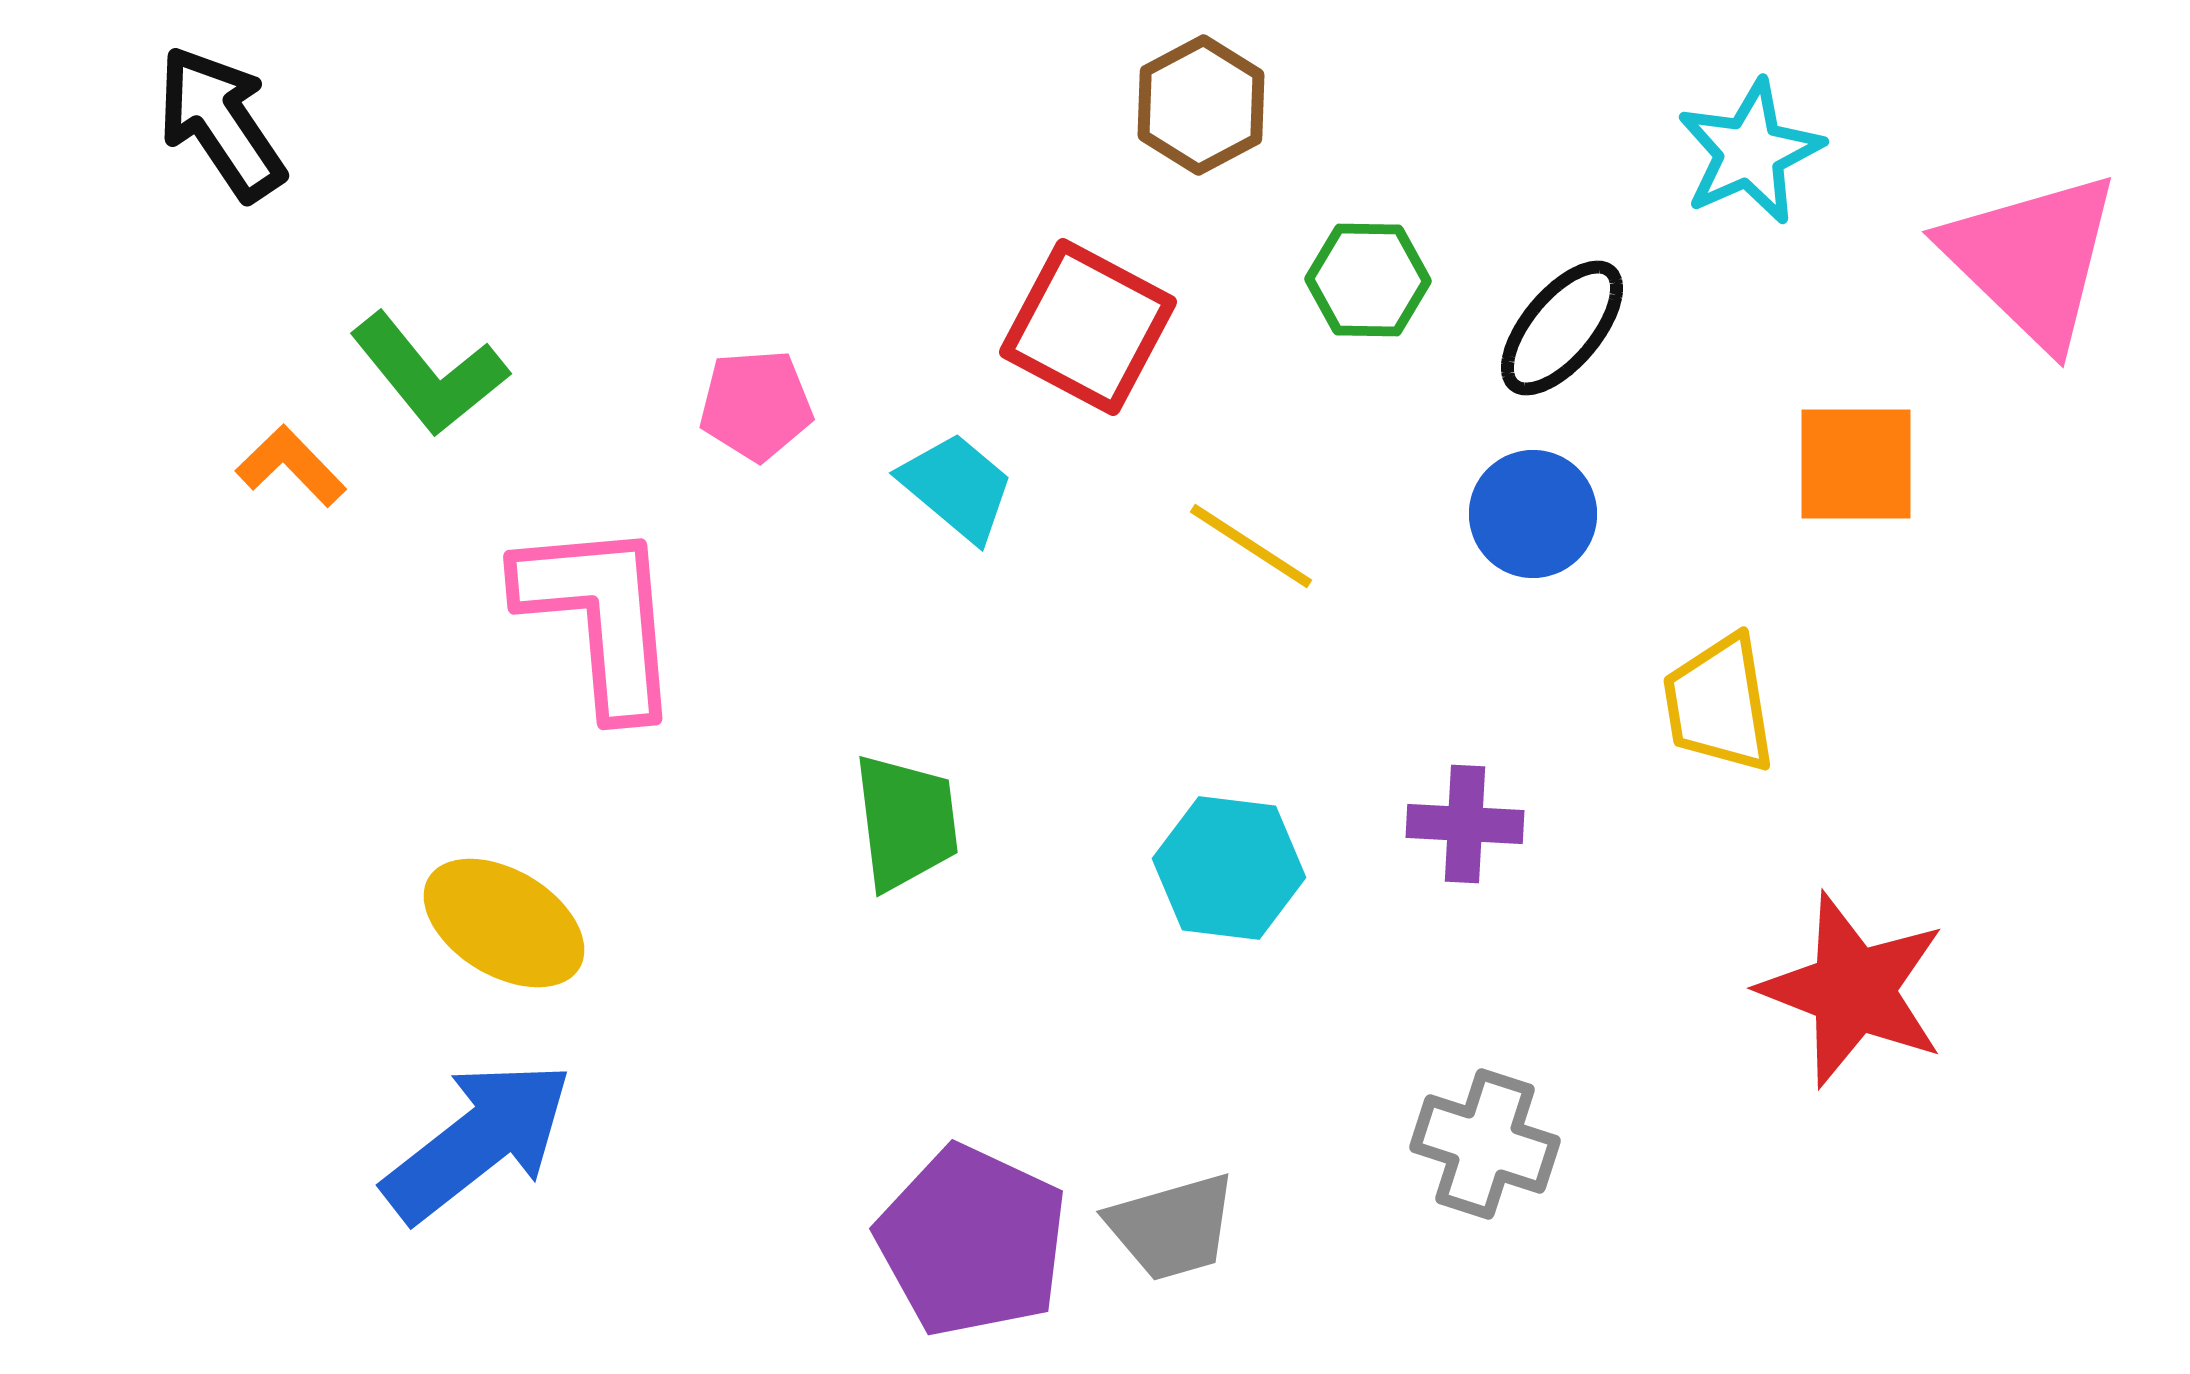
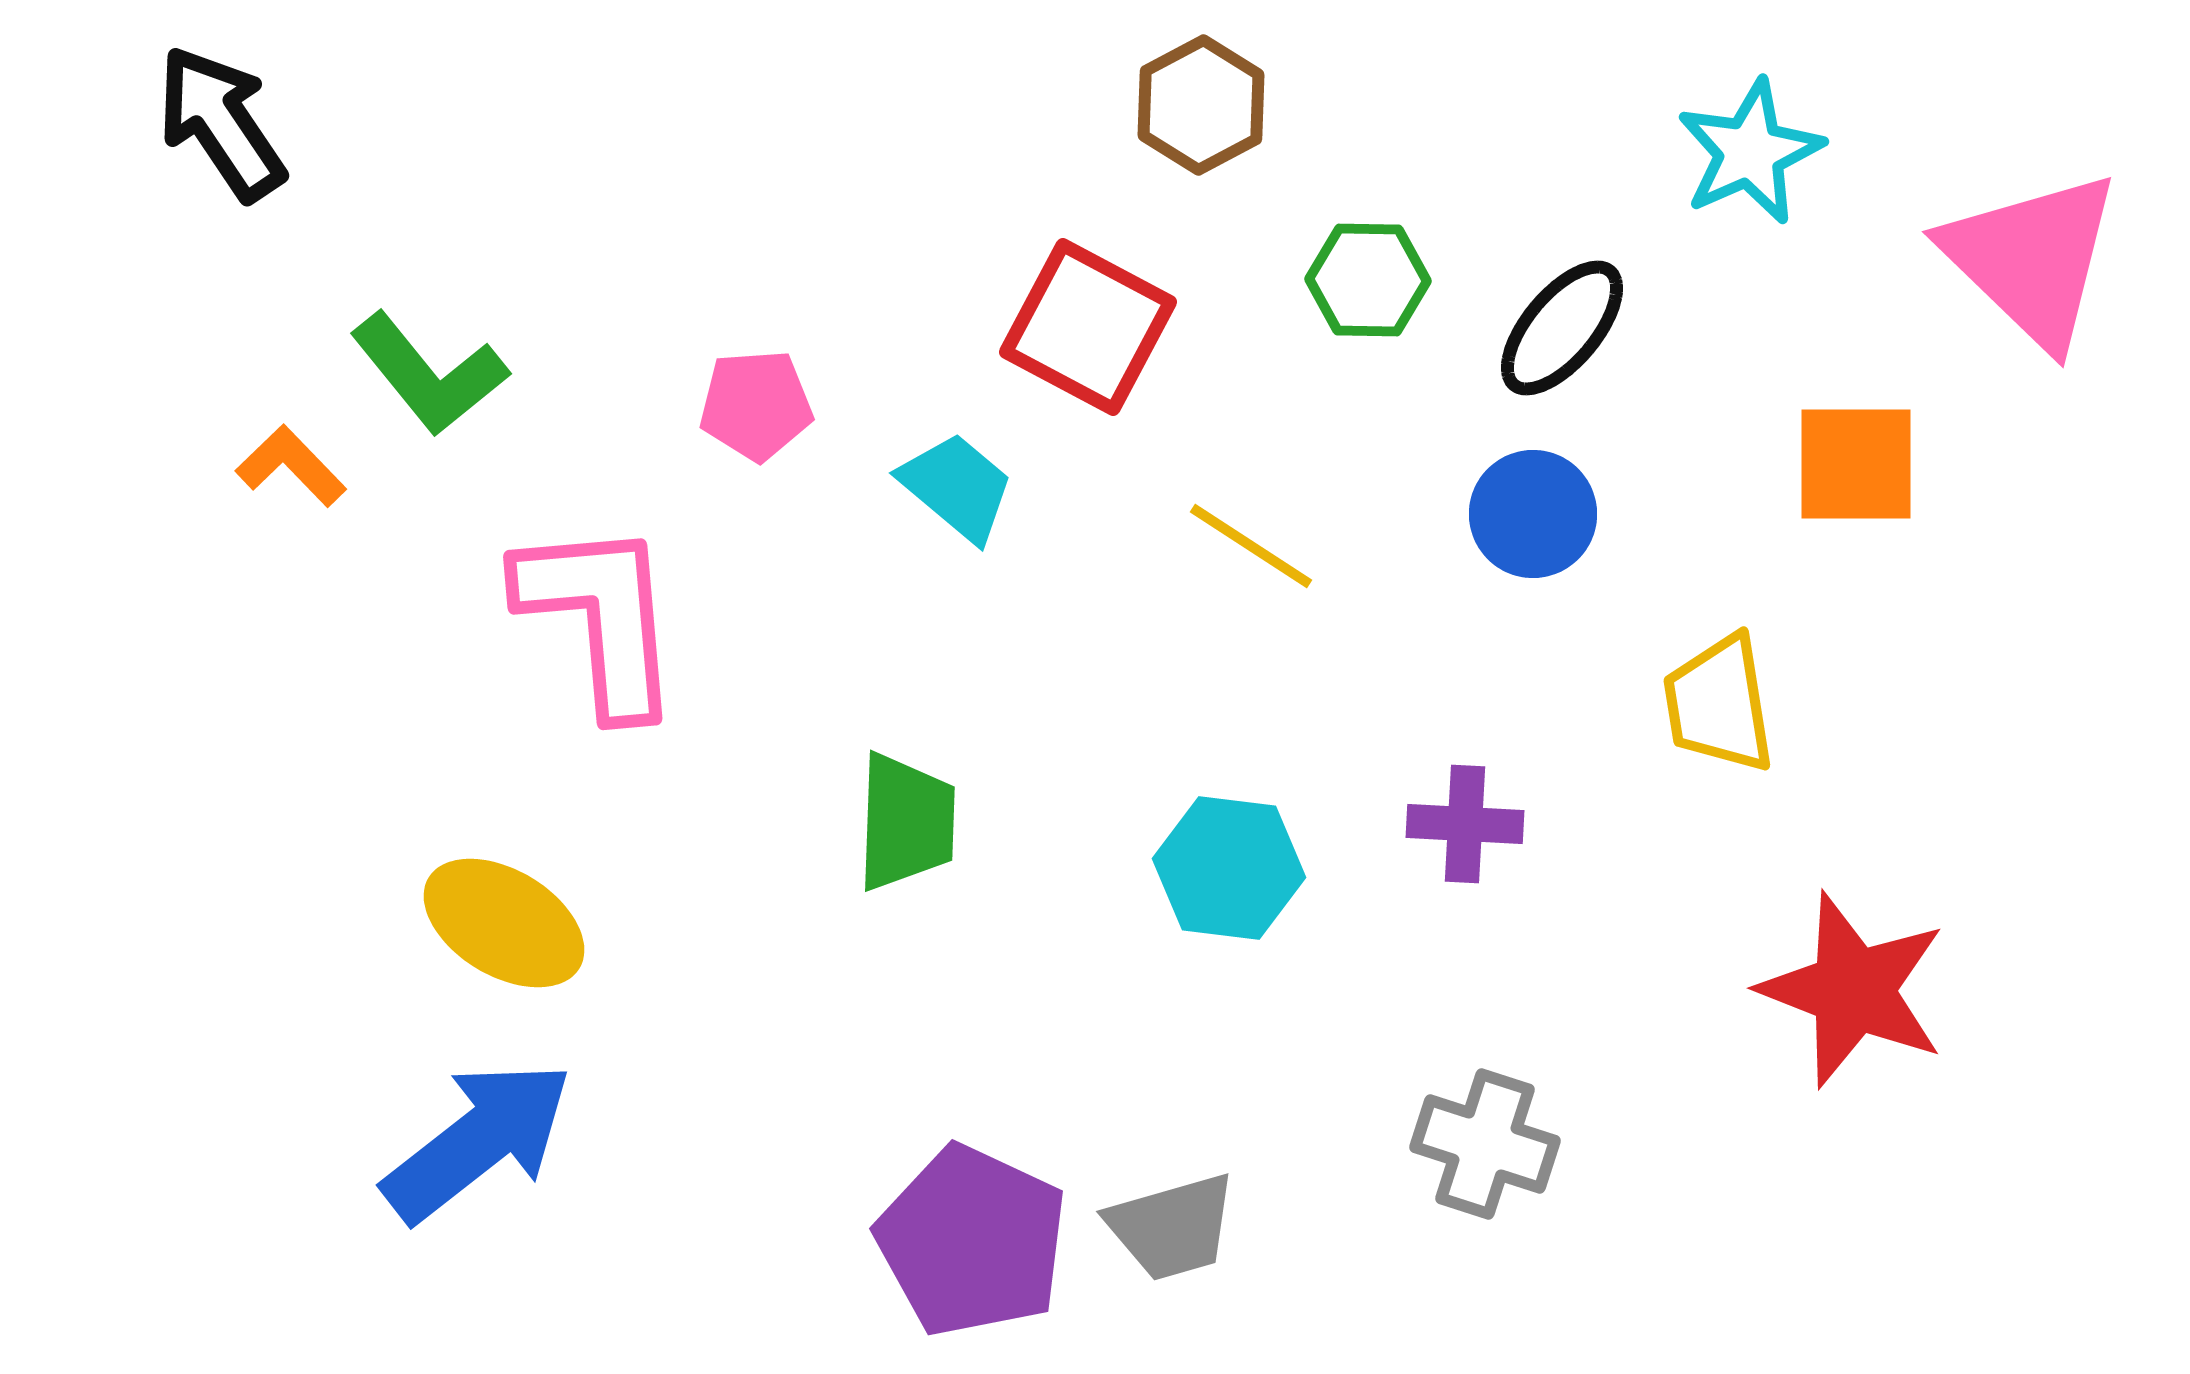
green trapezoid: rotated 9 degrees clockwise
